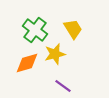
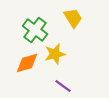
yellow trapezoid: moved 11 px up
